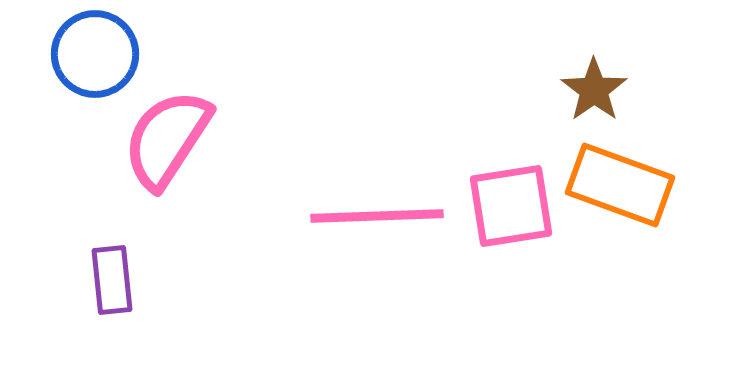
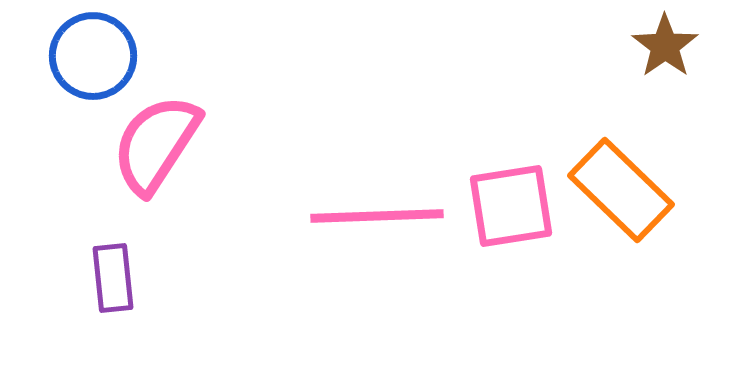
blue circle: moved 2 px left, 2 px down
brown star: moved 71 px right, 44 px up
pink semicircle: moved 11 px left, 5 px down
orange rectangle: moved 1 px right, 5 px down; rotated 24 degrees clockwise
purple rectangle: moved 1 px right, 2 px up
